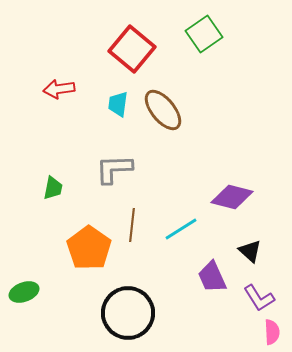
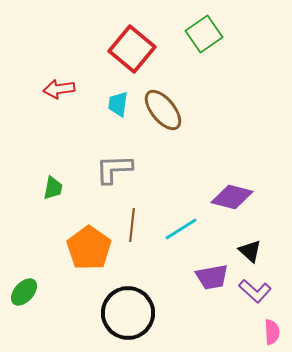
purple trapezoid: rotated 76 degrees counterclockwise
green ellipse: rotated 28 degrees counterclockwise
purple L-shape: moved 4 px left, 7 px up; rotated 16 degrees counterclockwise
